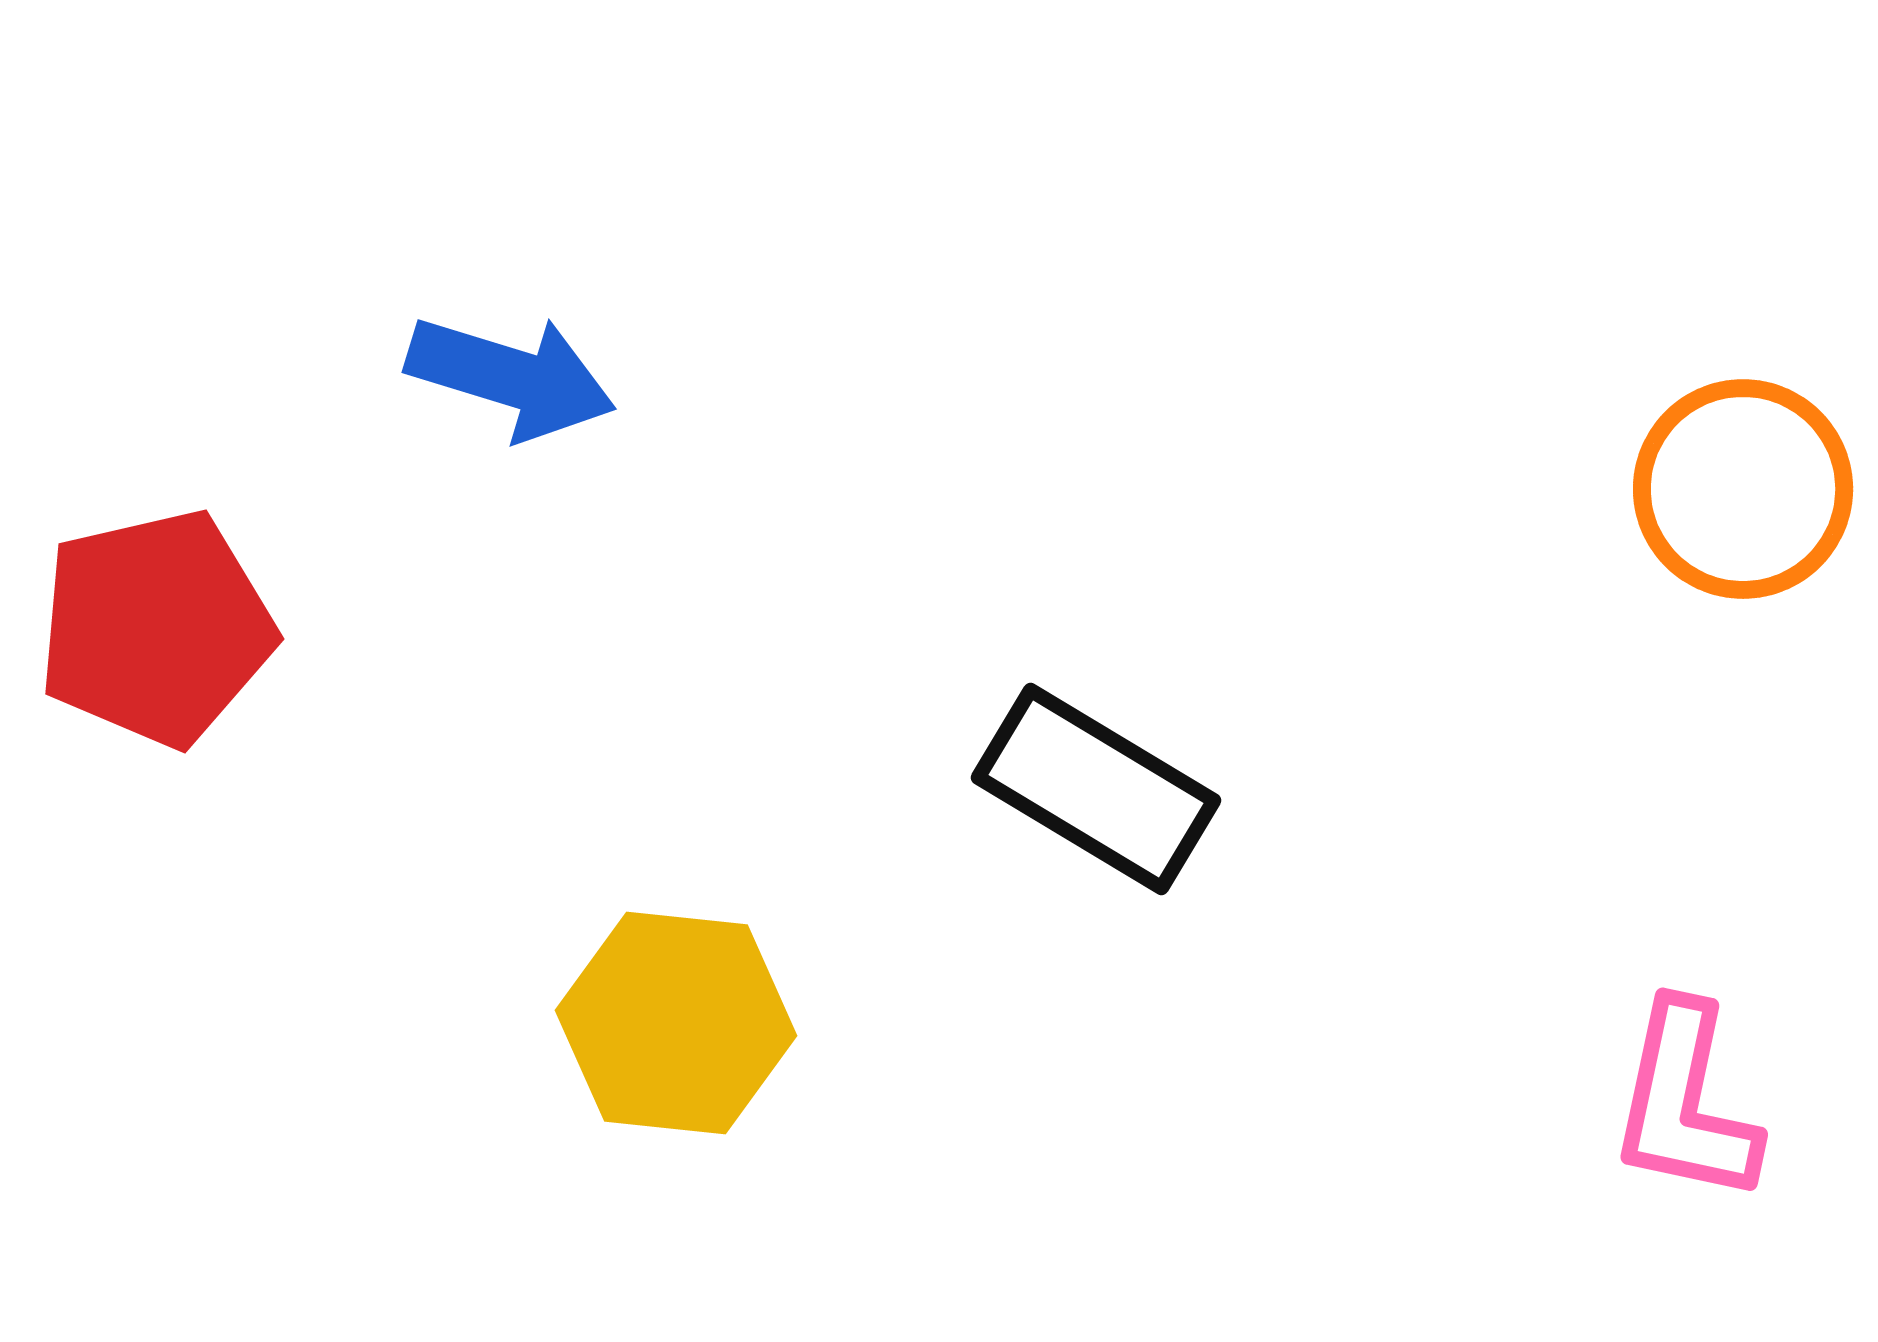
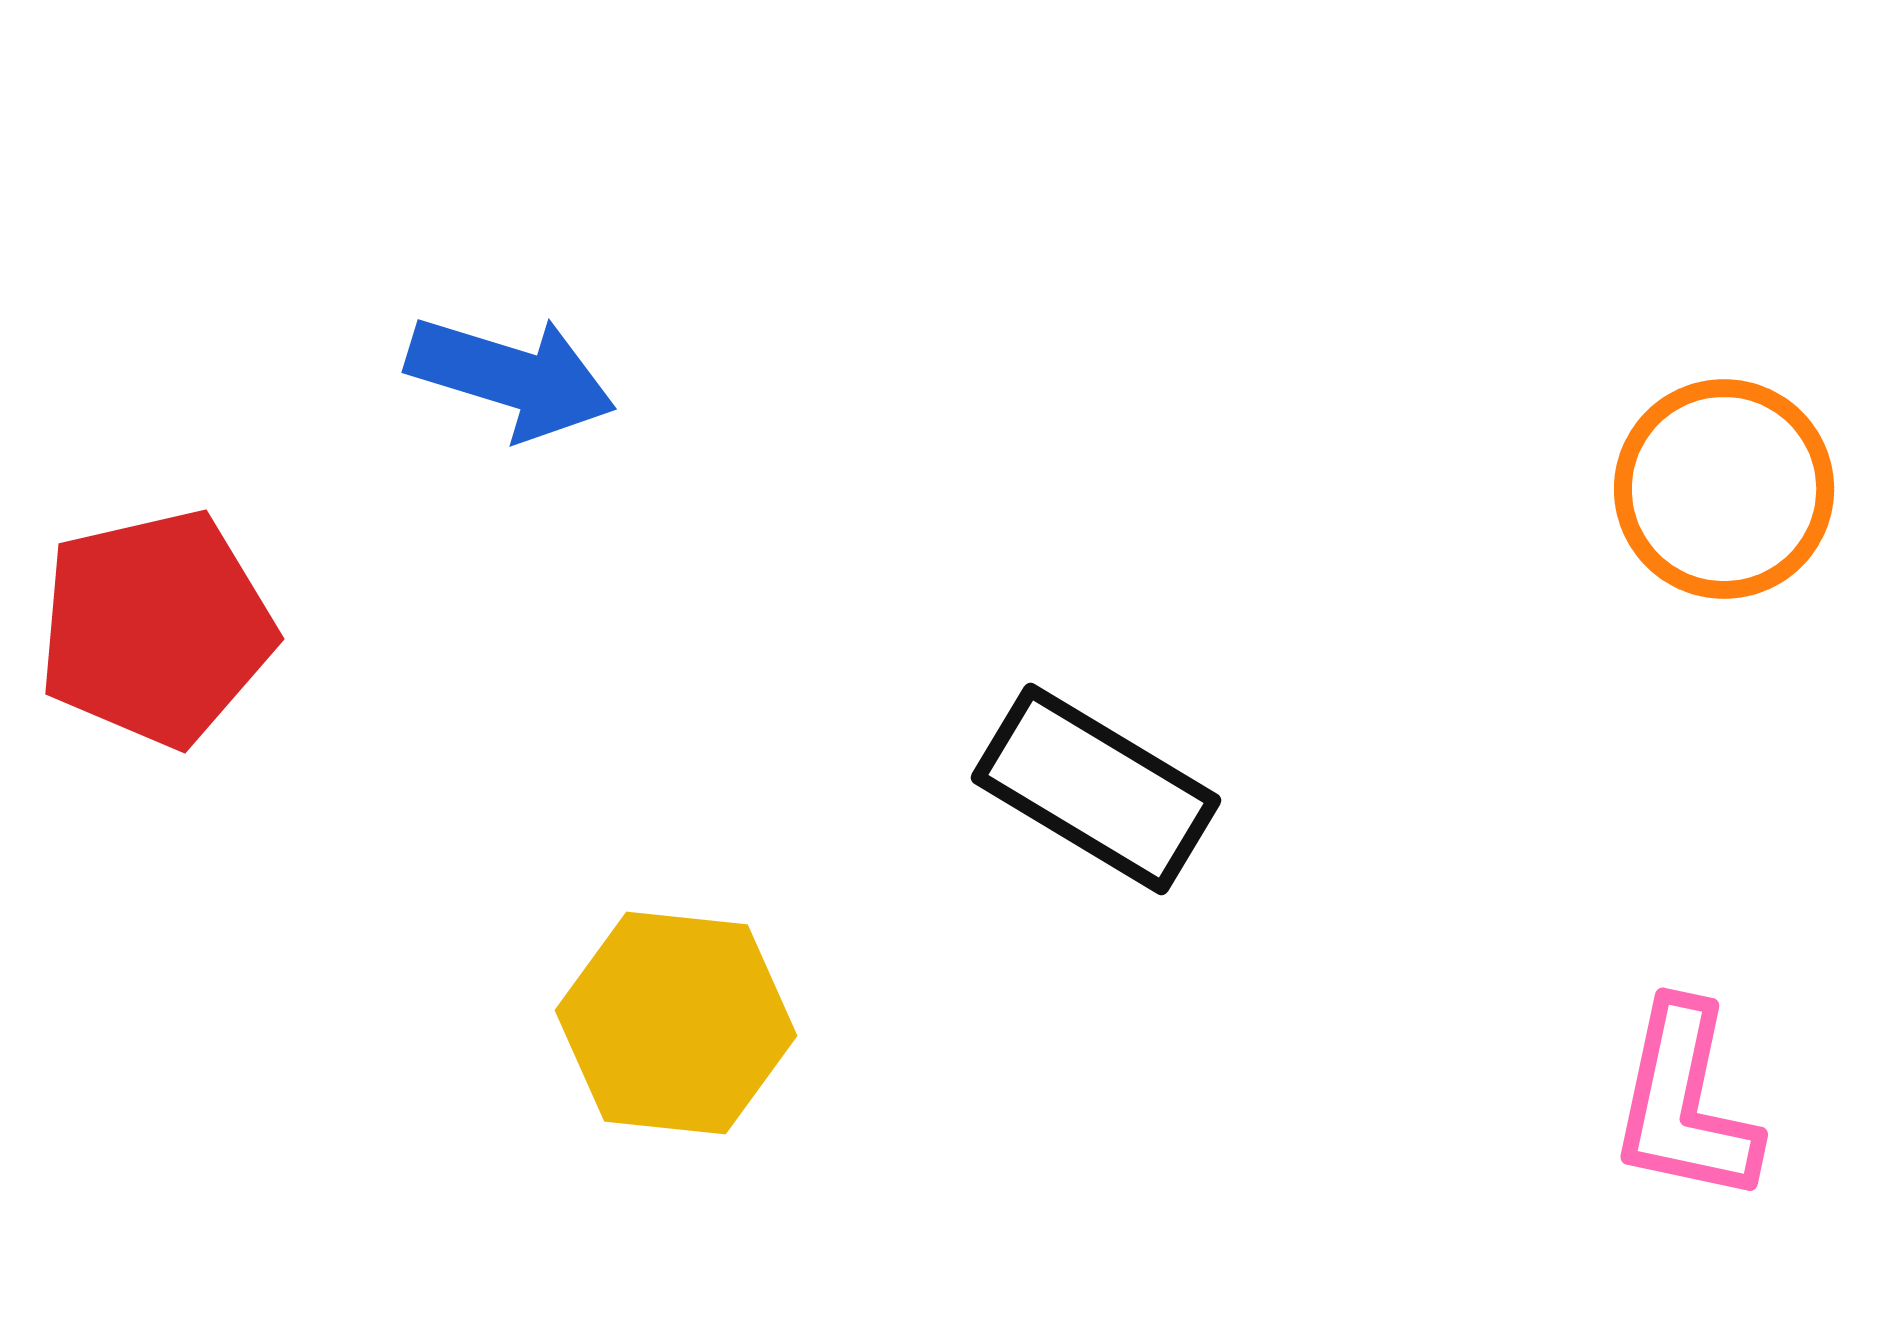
orange circle: moved 19 px left
